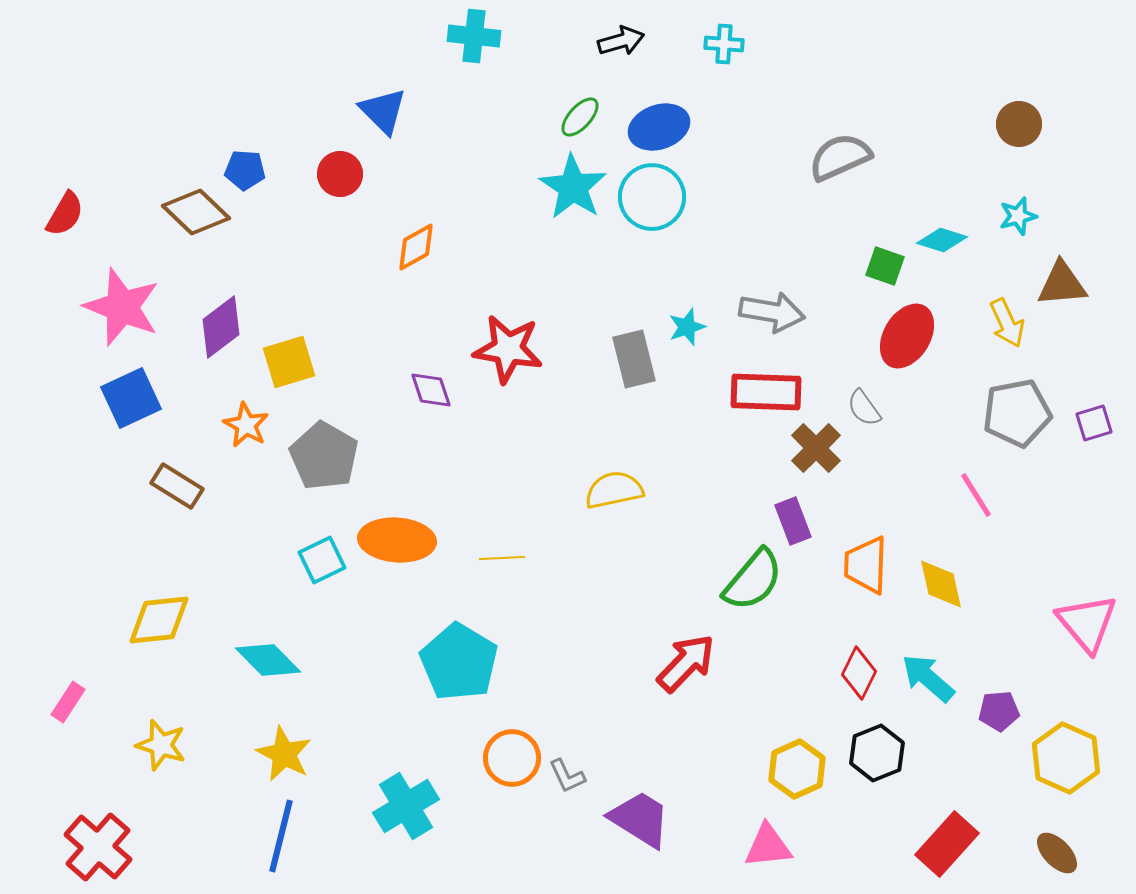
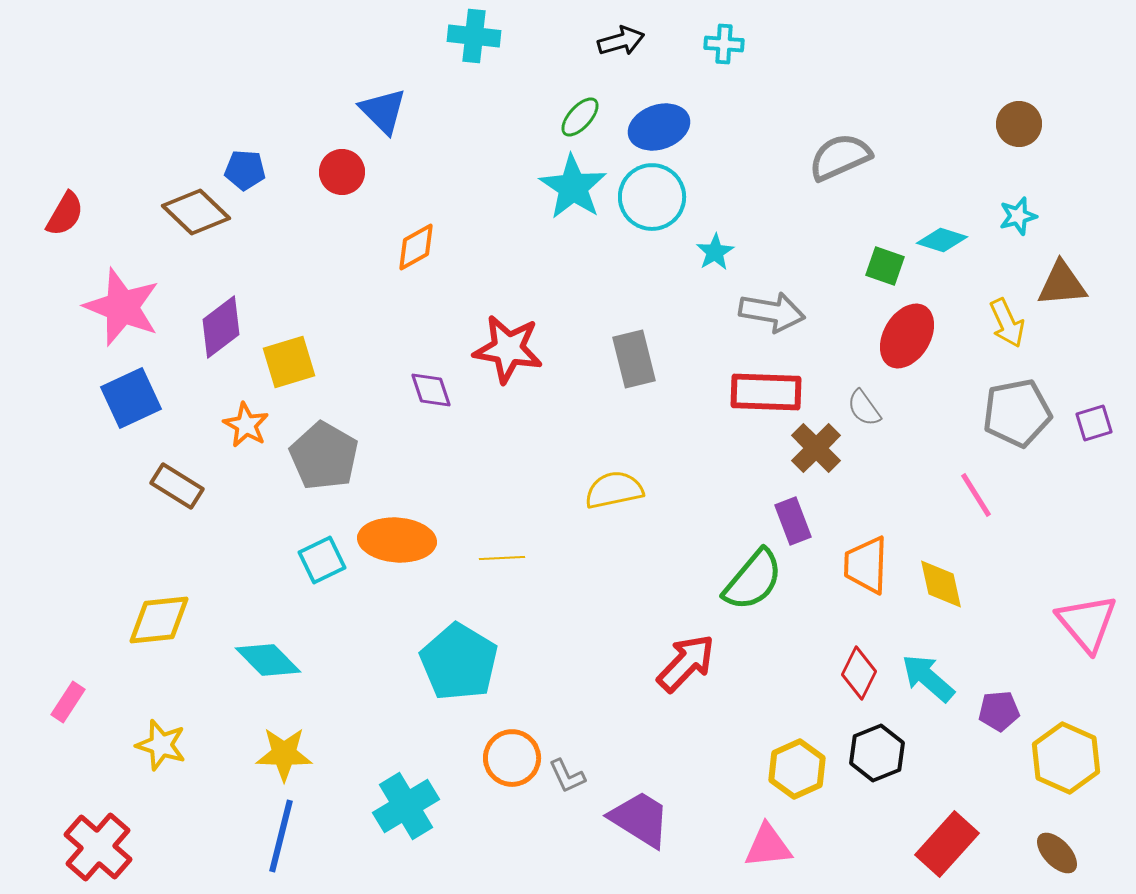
red circle at (340, 174): moved 2 px right, 2 px up
cyan star at (687, 327): moved 28 px right, 75 px up; rotated 12 degrees counterclockwise
yellow star at (284, 754): rotated 26 degrees counterclockwise
